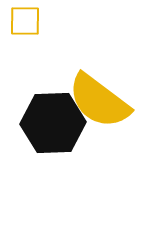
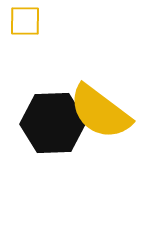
yellow semicircle: moved 1 px right, 11 px down
